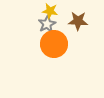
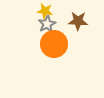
yellow star: moved 5 px left
